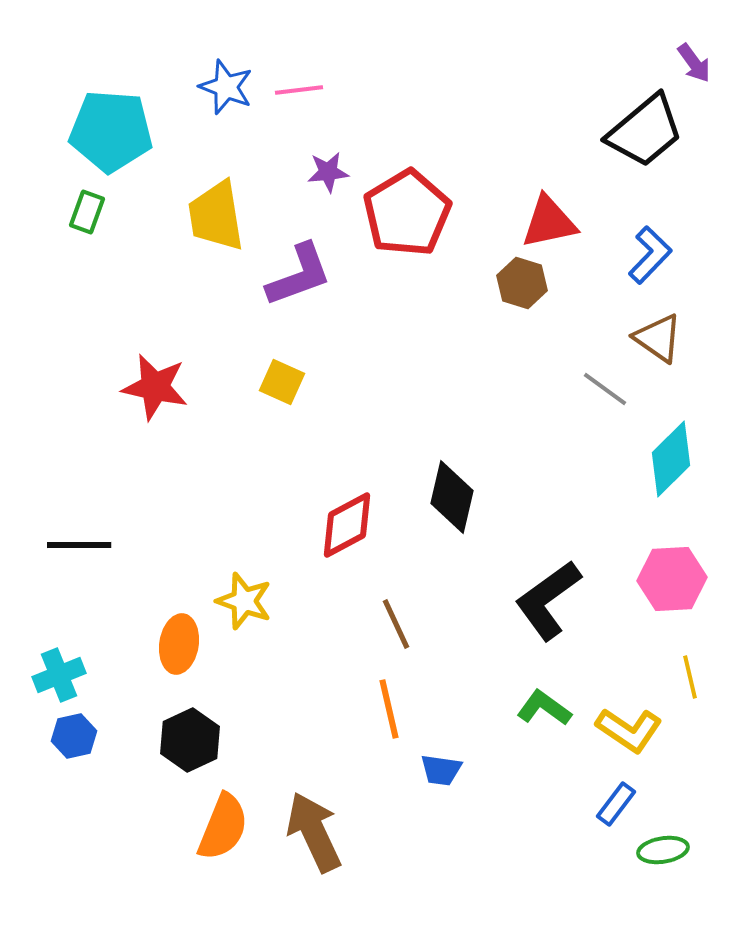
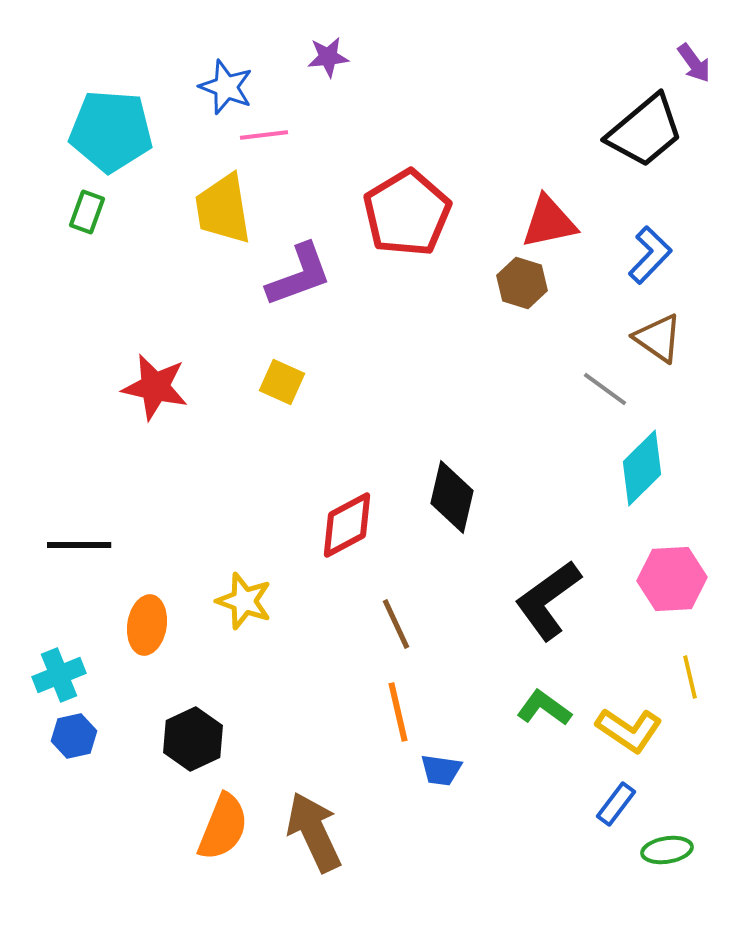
pink line: moved 35 px left, 45 px down
purple star: moved 115 px up
yellow trapezoid: moved 7 px right, 7 px up
cyan diamond: moved 29 px left, 9 px down
orange ellipse: moved 32 px left, 19 px up
orange line: moved 9 px right, 3 px down
black hexagon: moved 3 px right, 1 px up
green ellipse: moved 4 px right
